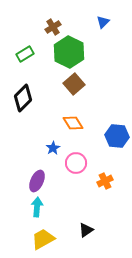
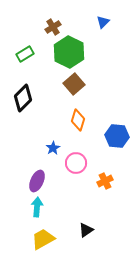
orange diamond: moved 5 px right, 3 px up; rotated 50 degrees clockwise
